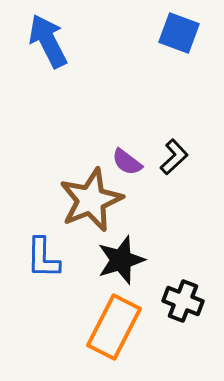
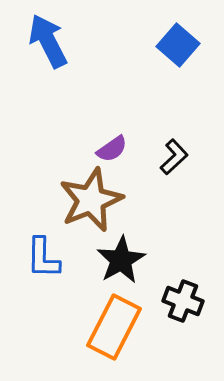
blue square: moved 1 px left, 12 px down; rotated 21 degrees clockwise
purple semicircle: moved 15 px left, 13 px up; rotated 72 degrees counterclockwise
black star: rotated 12 degrees counterclockwise
